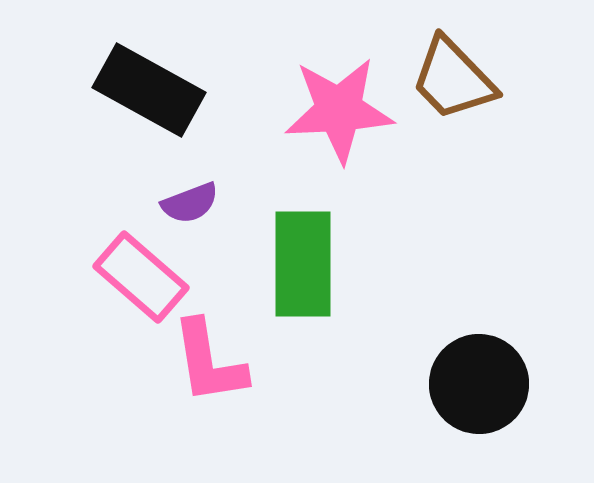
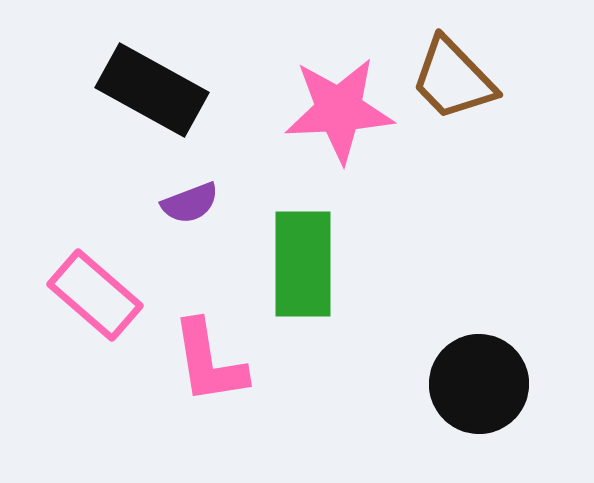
black rectangle: moved 3 px right
pink rectangle: moved 46 px left, 18 px down
